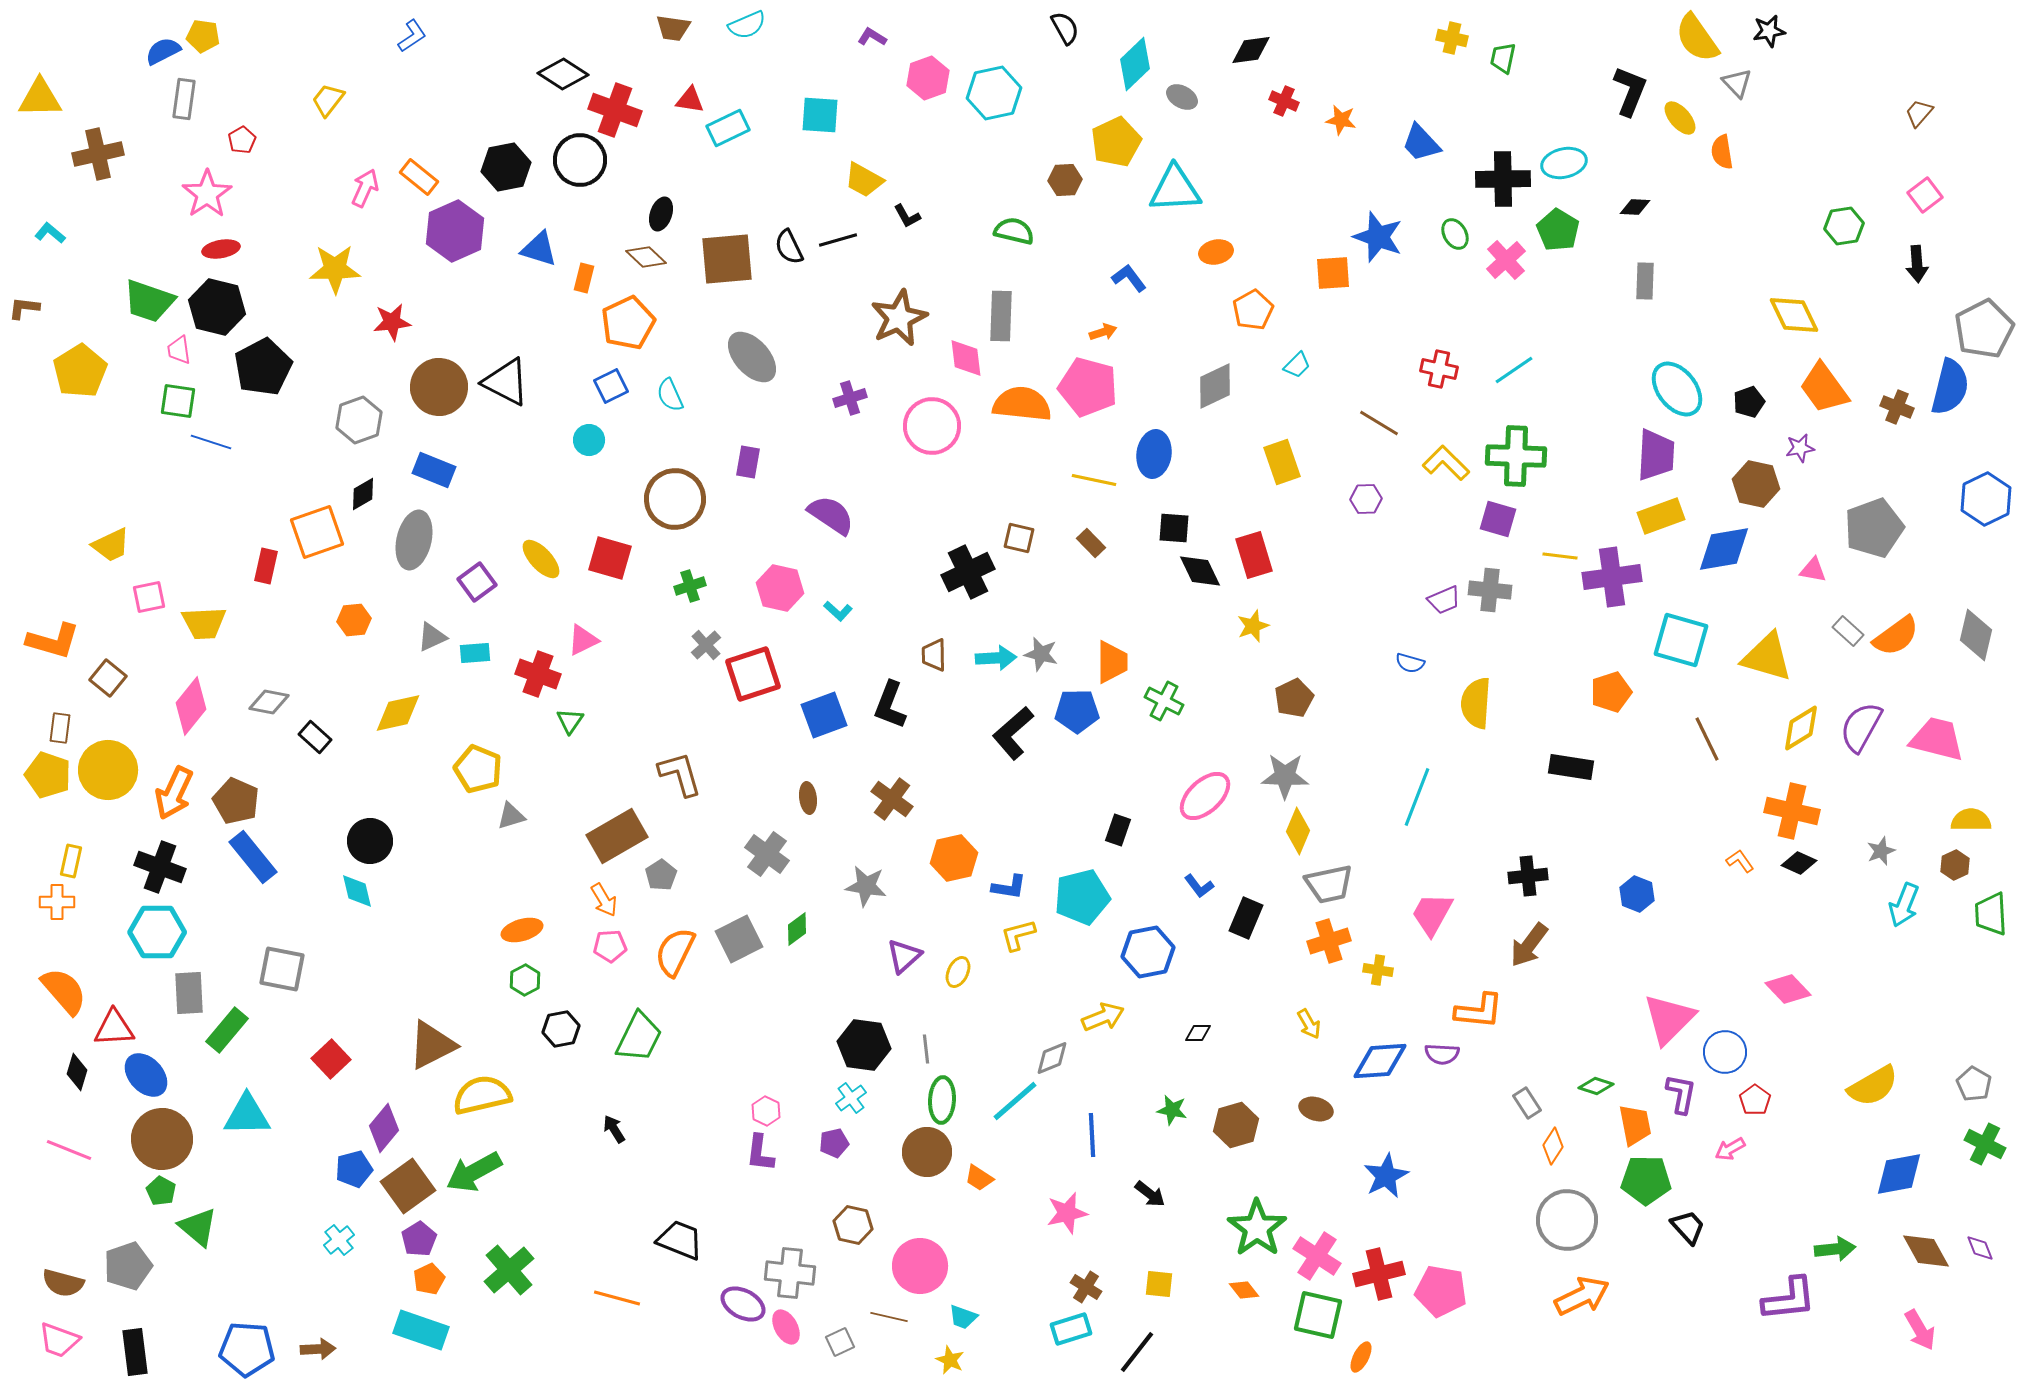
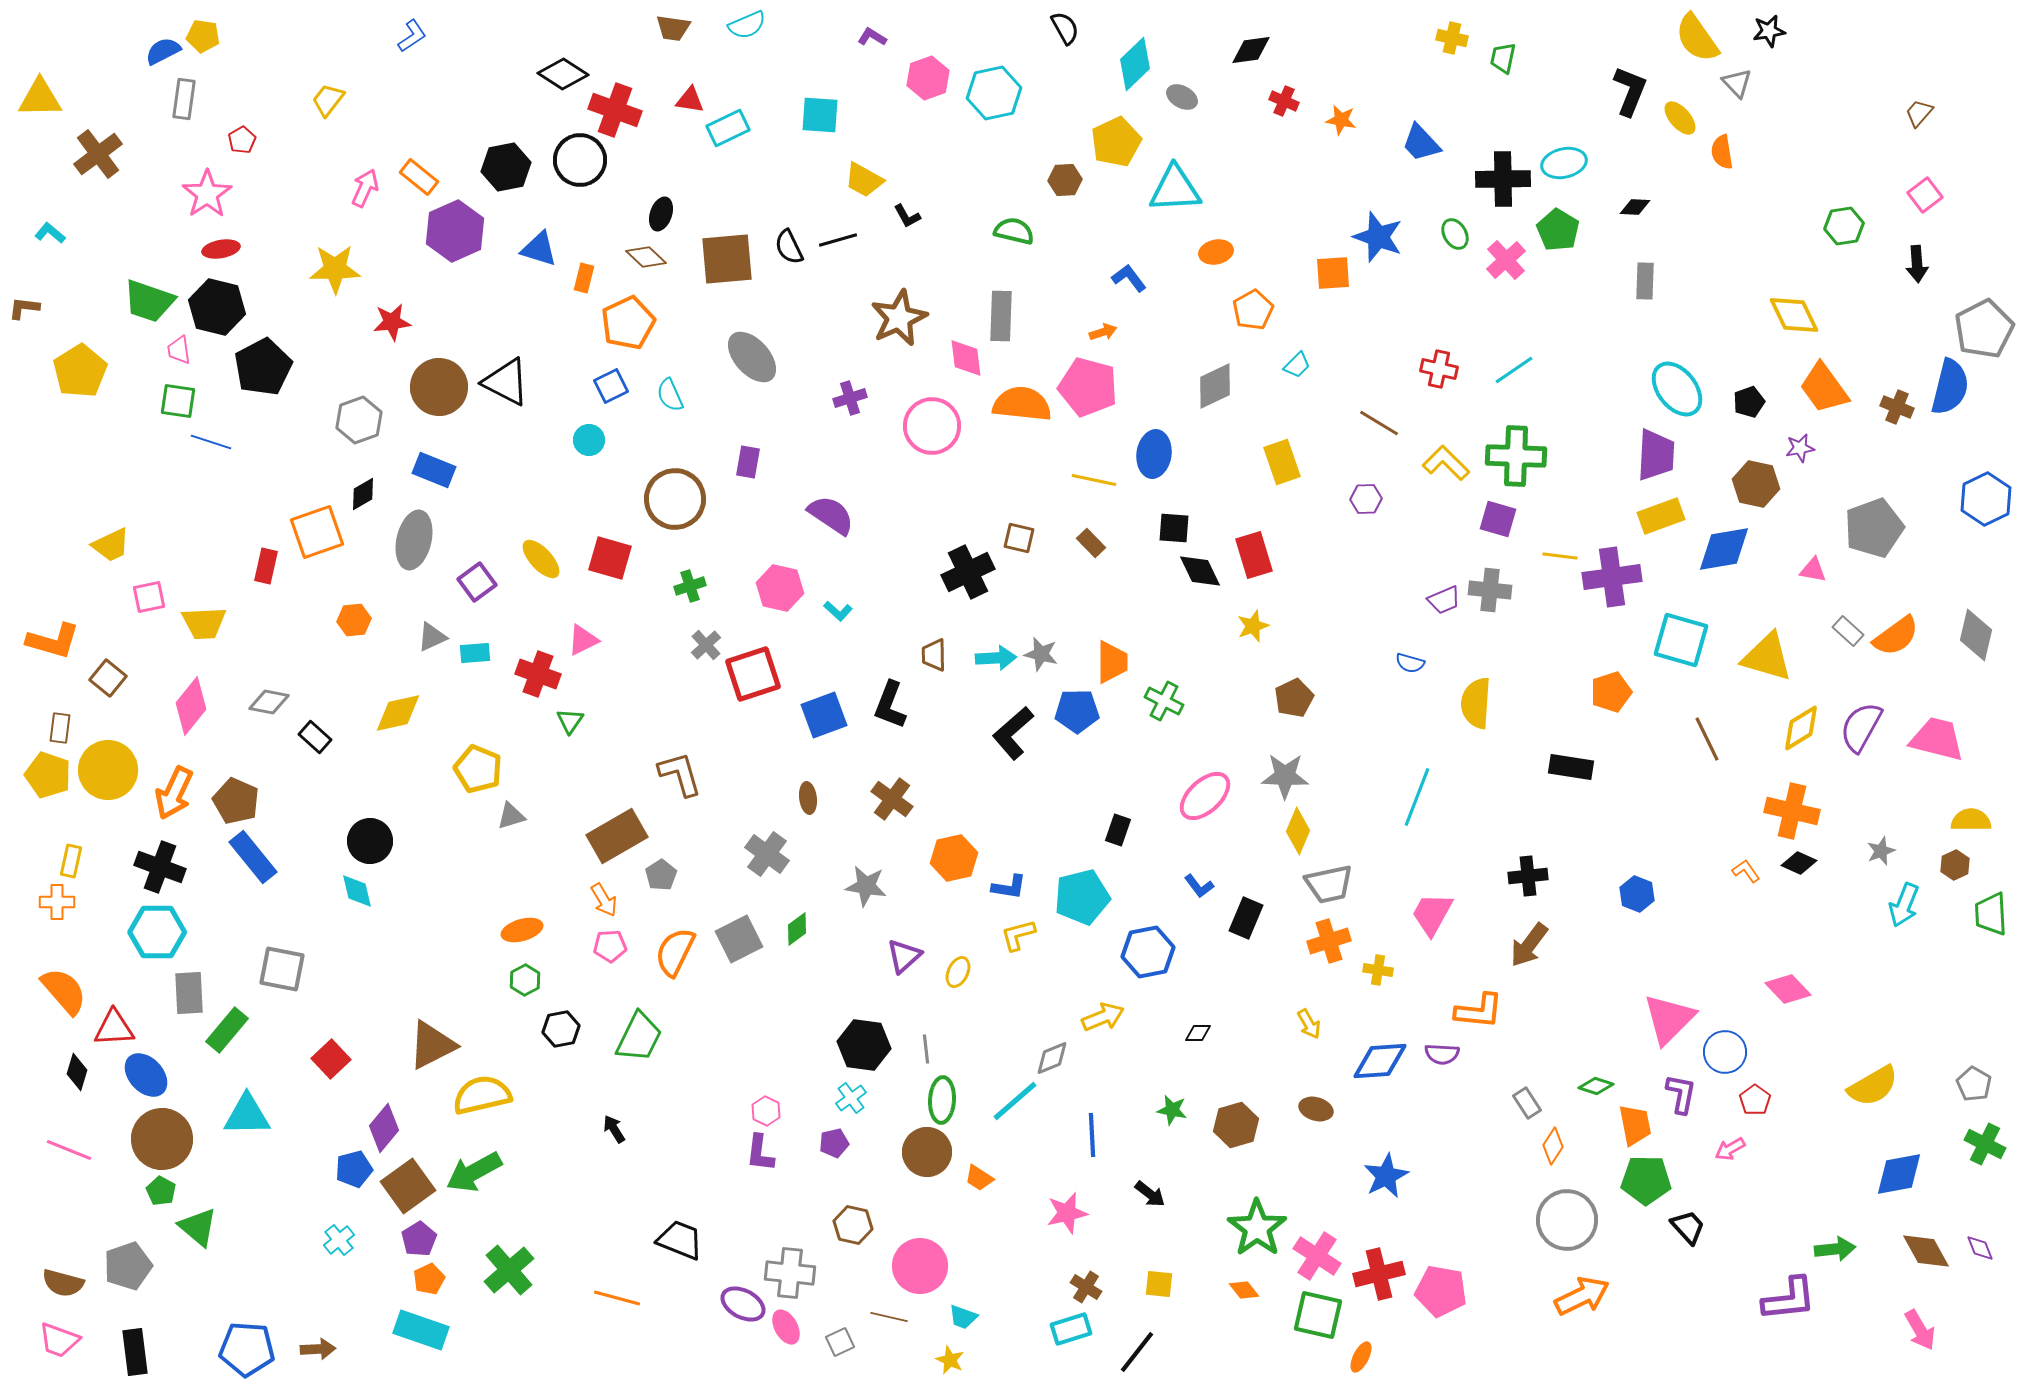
brown cross at (98, 154): rotated 24 degrees counterclockwise
orange L-shape at (1740, 861): moved 6 px right, 10 px down
